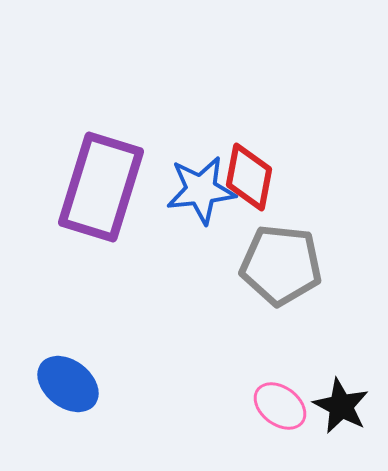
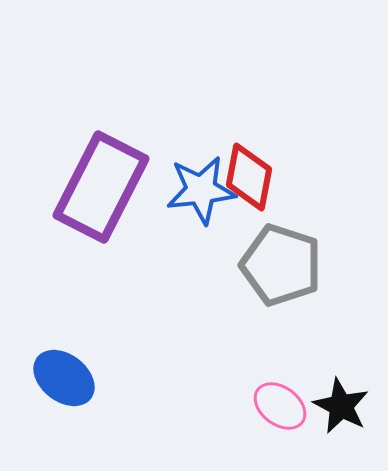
purple rectangle: rotated 10 degrees clockwise
gray pentagon: rotated 12 degrees clockwise
blue ellipse: moved 4 px left, 6 px up
